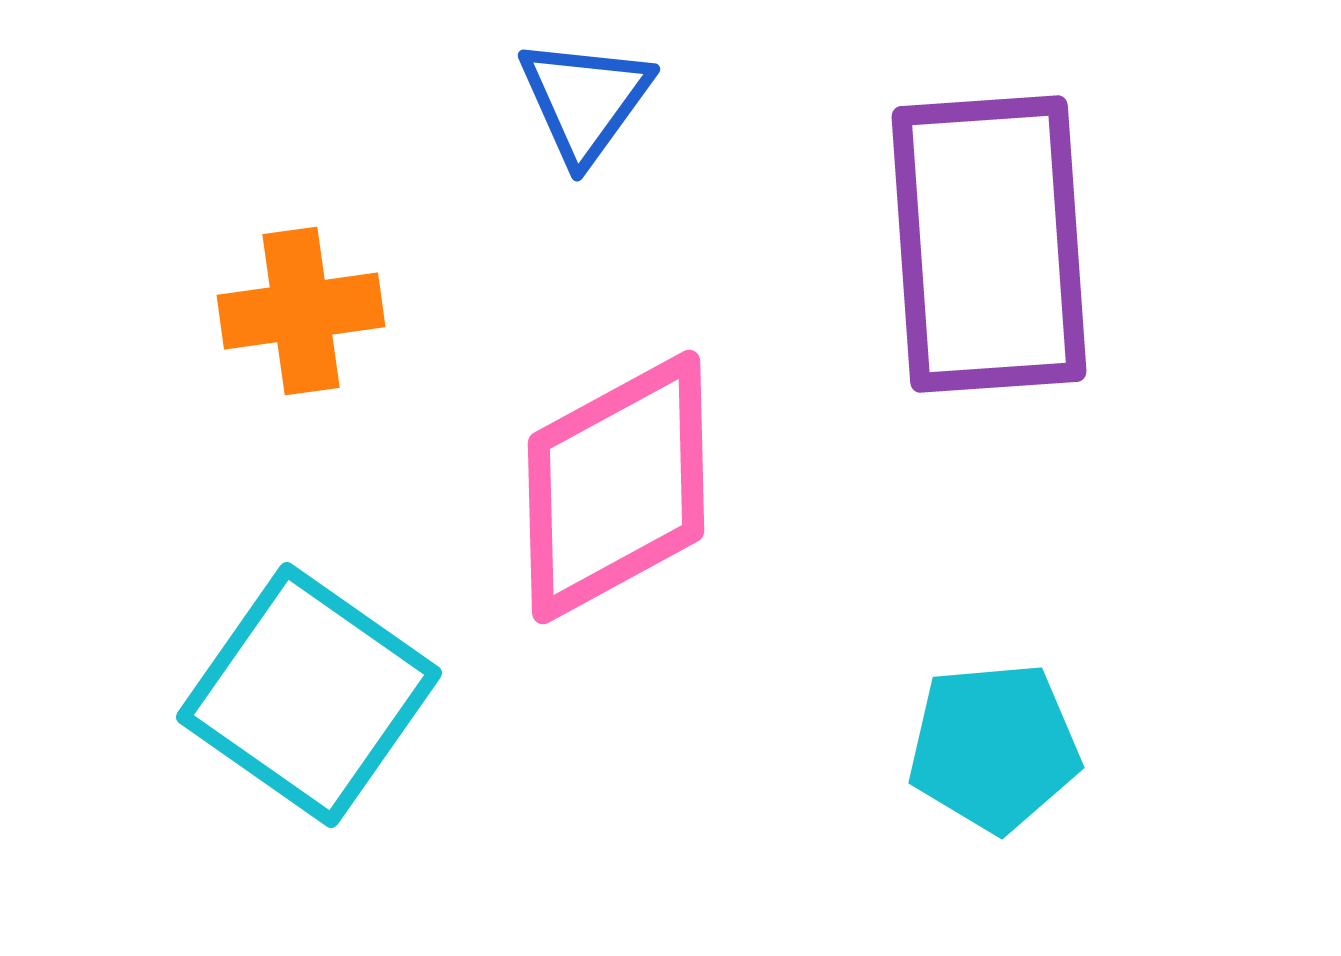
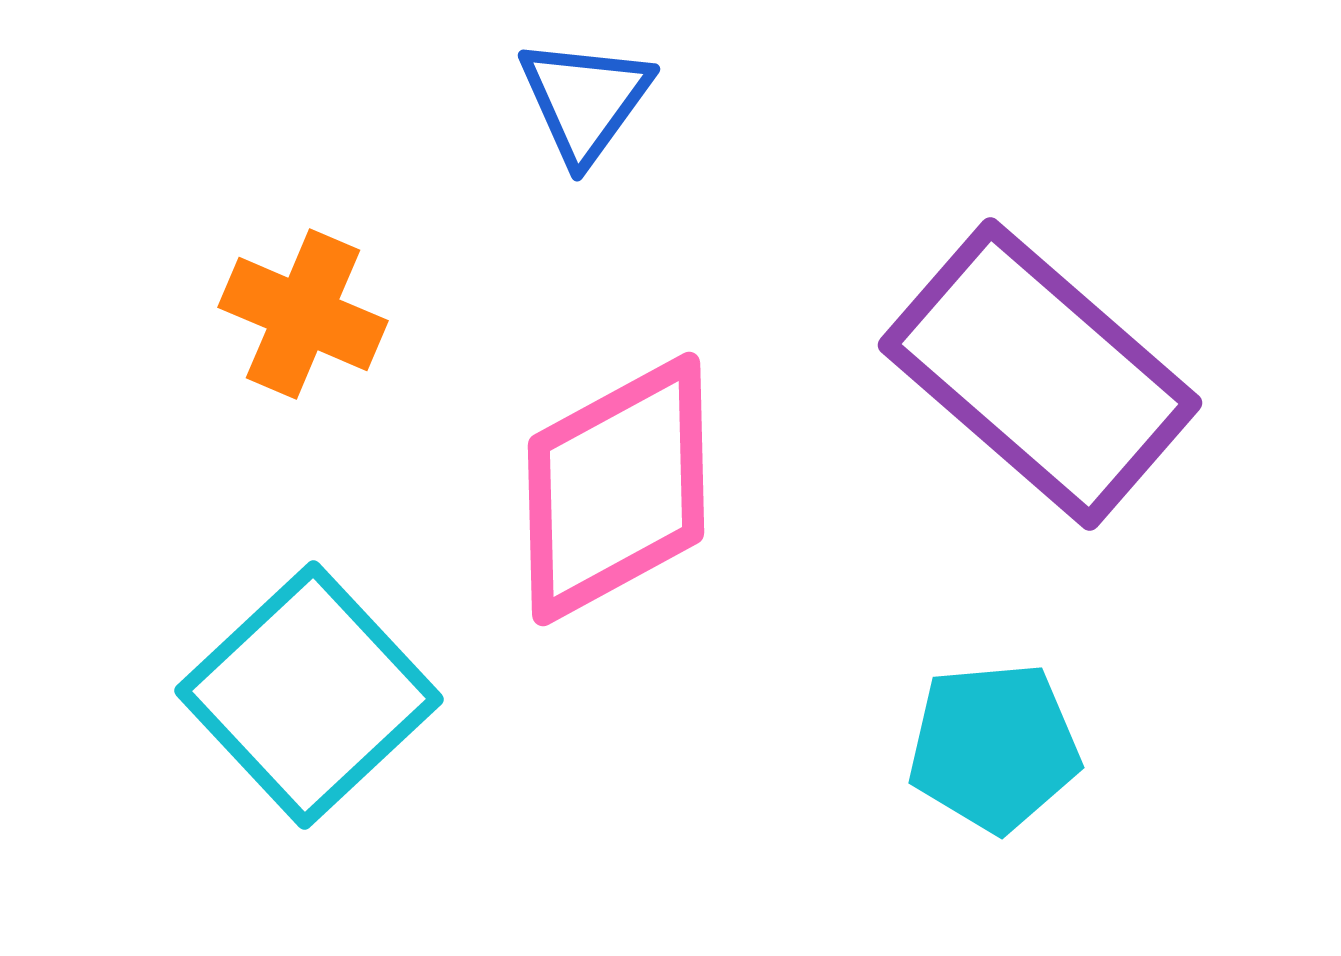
purple rectangle: moved 51 px right, 130 px down; rotated 45 degrees counterclockwise
orange cross: moved 2 px right, 3 px down; rotated 31 degrees clockwise
pink diamond: moved 2 px down
cyan square: rotated 12 degrees clockwise
